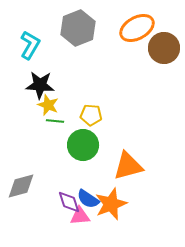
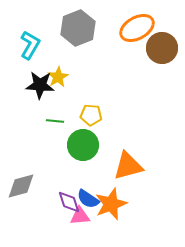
brown circle: moved 2 px left
yellow star: moved 10 px right, 28 px up; rotated 20 degrees clockwise
